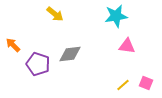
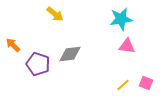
cyan star: moved 5 px right, 3 px down
